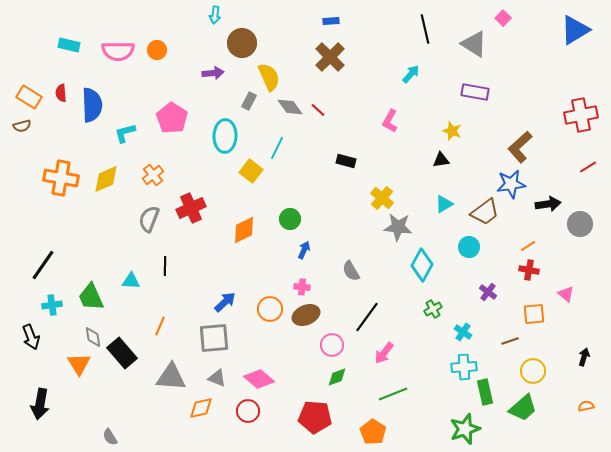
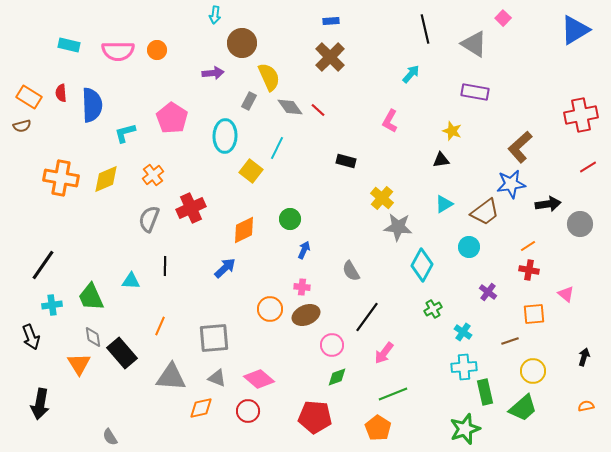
blue arrow at (225, 302): moved 34 px up
orange pentagon at (373, 432): moved 5 px right, 4 px up
